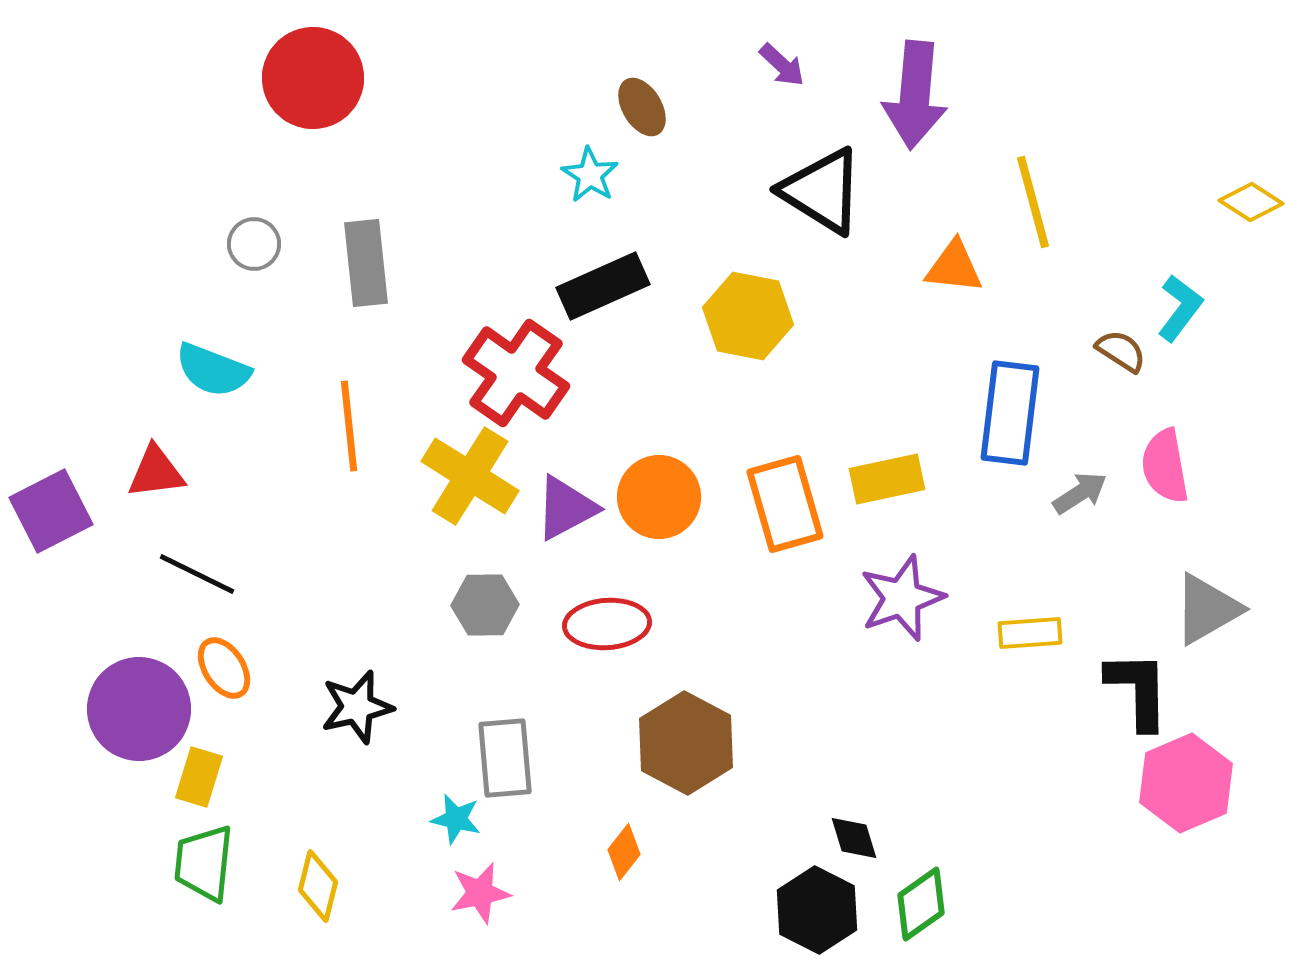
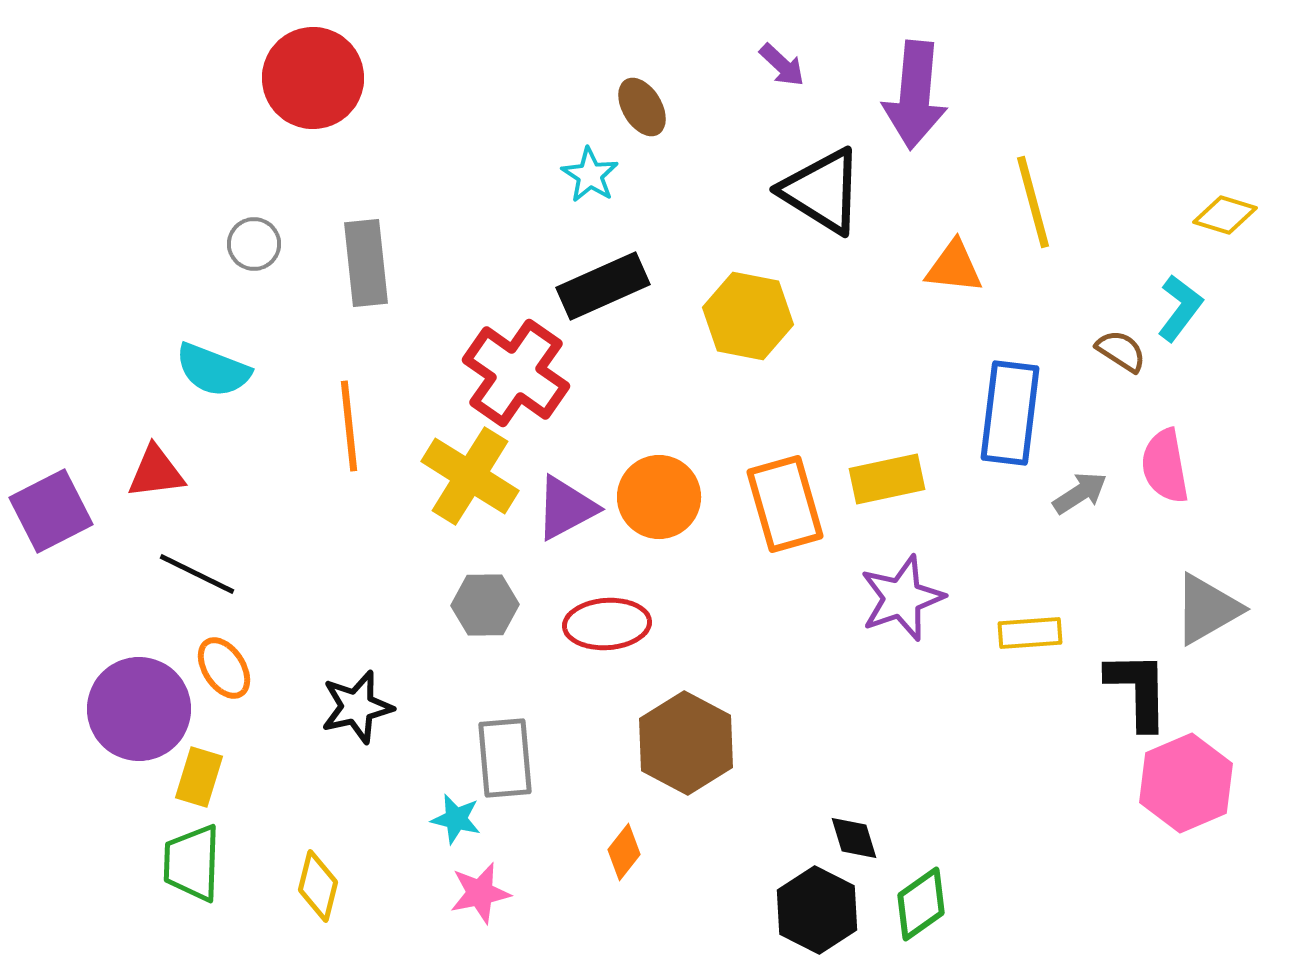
yellow diamond at (1251, 202): moved 26 px left, 13 px down; rotated 16 degrees counterclockwise
green trapezoid at (204, 863): moved 12 px left; rotated 4 degrees counterclockwise
